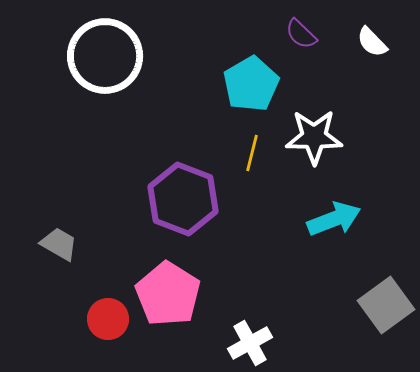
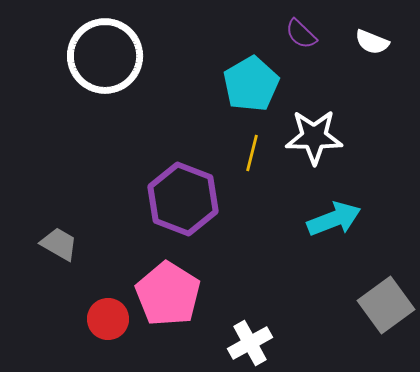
white semicircle: rotated 24 degrees counterclockwise
